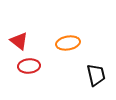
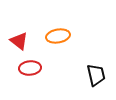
orange ellipse: moved 10 px left, 7 px up
red ellipse: moved 1 px right, 2 px down
